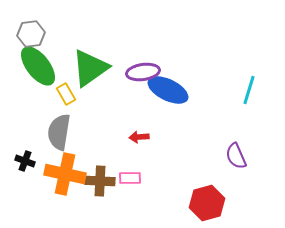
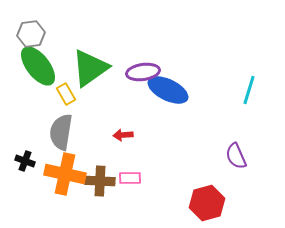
gray semicircle: moved 2 px right
red arrow: moved 16 px left, 2 px up
